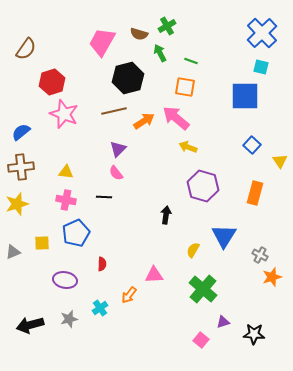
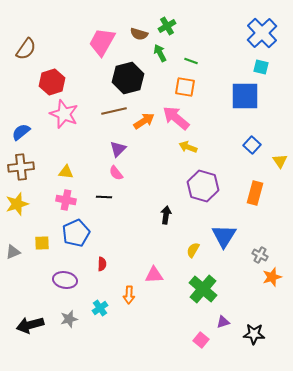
orange arrow at (129, 295): rotated 36 degrees counterclockwise
